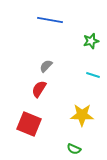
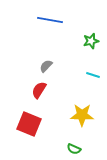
red semicircle: moved 1 px down
